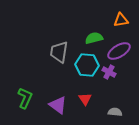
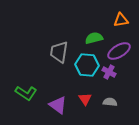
green L-shape: moved 1 px right, 5 px up; rotated 100 degrees clockwise
gray semicircle: moved 5 px left, 10 px up
